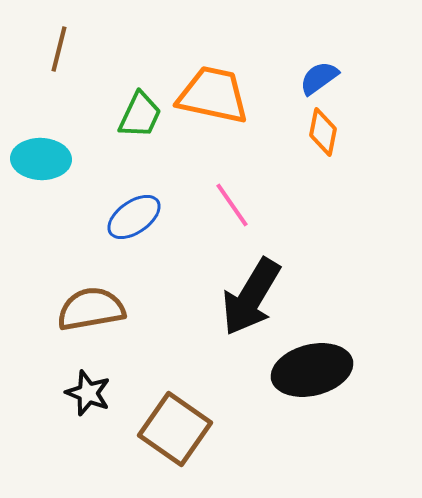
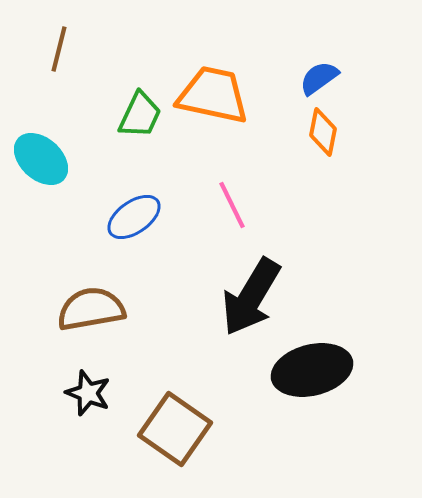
cyan ellipse: rotated 40 degrees clockwise
pink line: rotated 9 degrees clockwise
